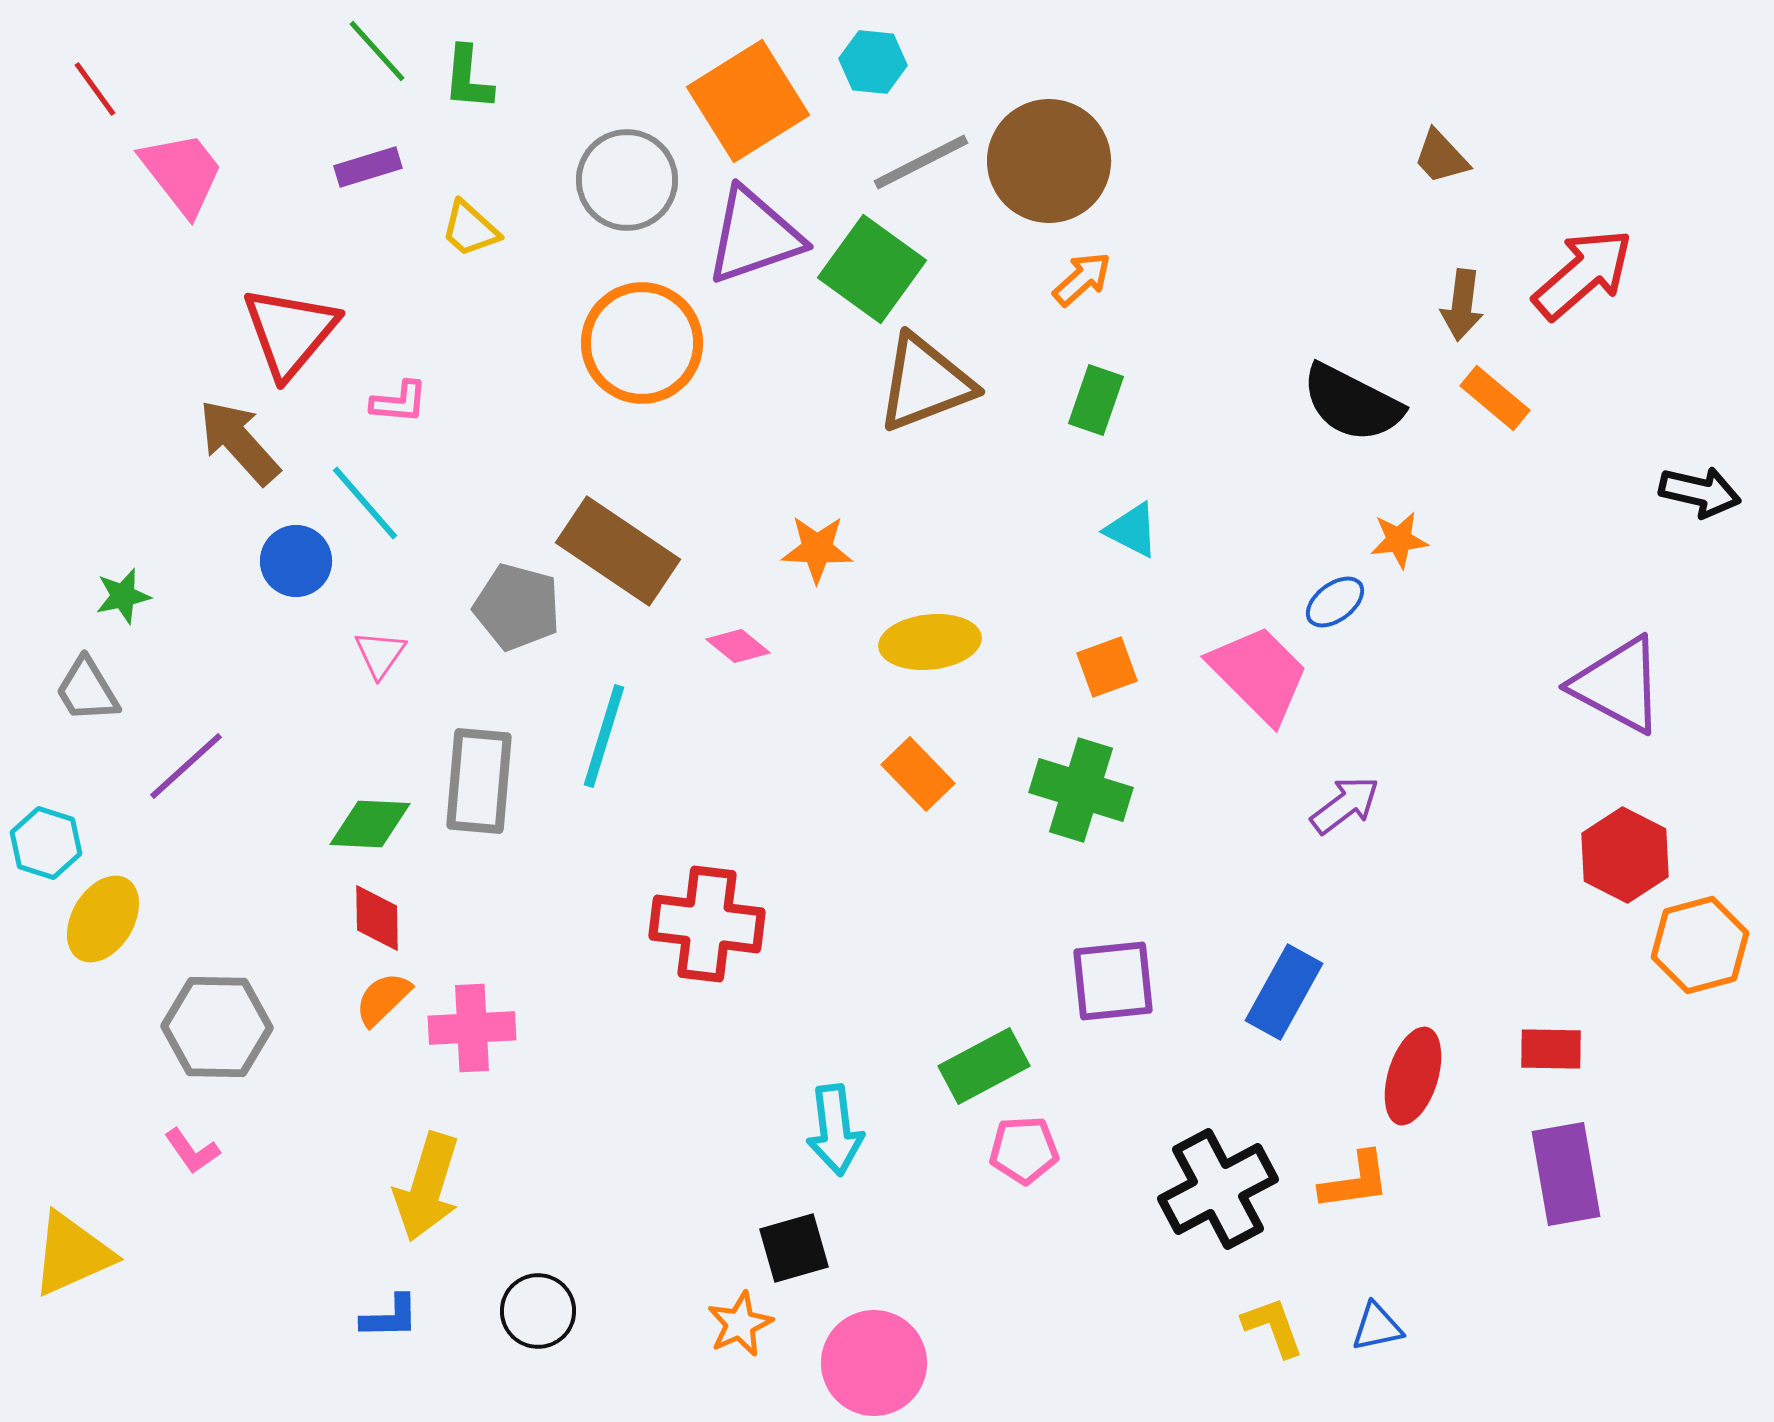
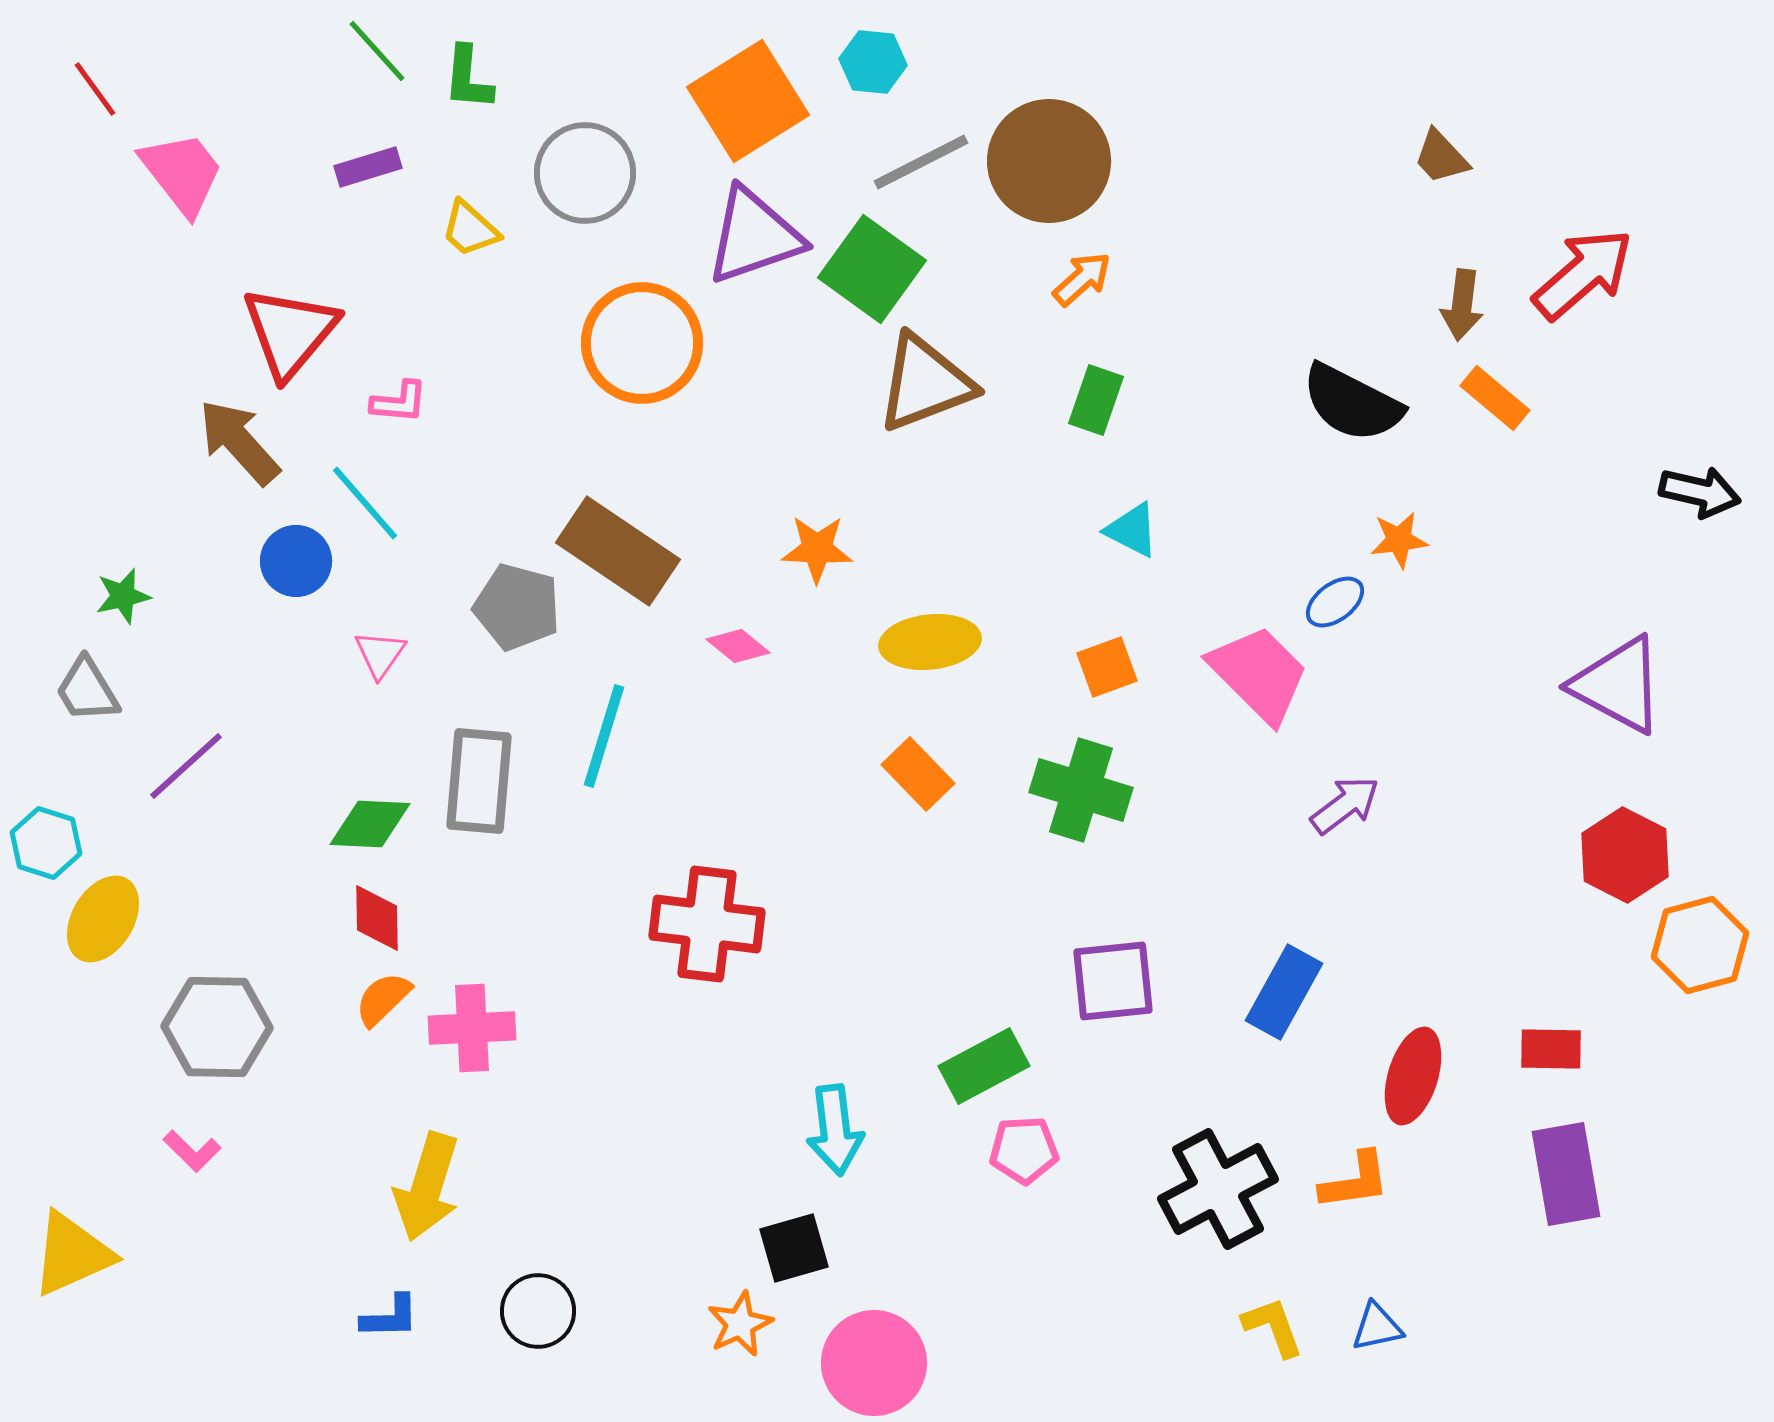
gray circle at (627, 180): moved 42 px left, 7 px up
pink L-shape at (192, 1151): rotated 10 degrees counterclockwise
